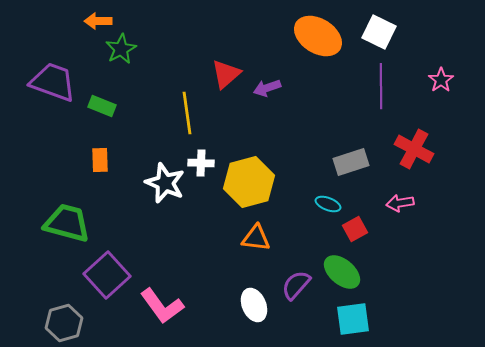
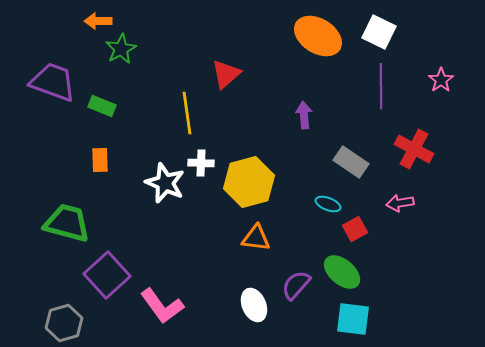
purple arrow: moved 37 px right, 27 px down; rotated 104 degrees clockwise
gray rectangle: rotated 52 degrees clockwise
cyan square: rotated 15 degrees clockwise
